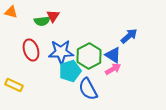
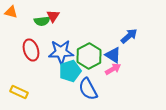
yellow rectangle: moved 5 px right, 7 px down
